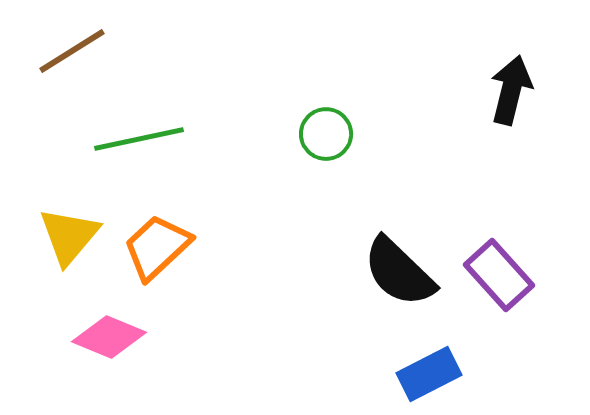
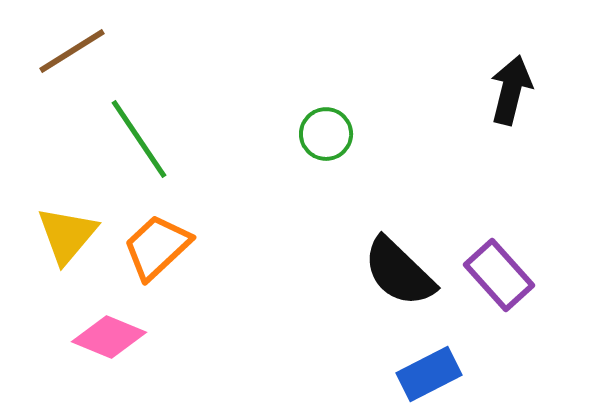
green line: rotated 68 degrees clockwise
yellow triangle: moved 2 px left, 1 px up
